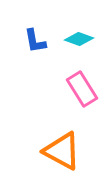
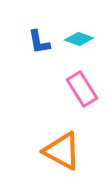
blue L-shape: moved 4 px right, 1 px down
